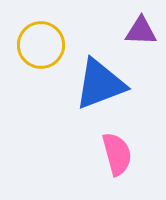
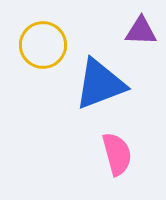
yellow circle: moved 2 px right
